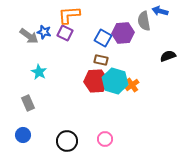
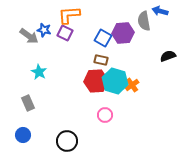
blue star: moved 2 px up
pink circle: moved 24 px up
